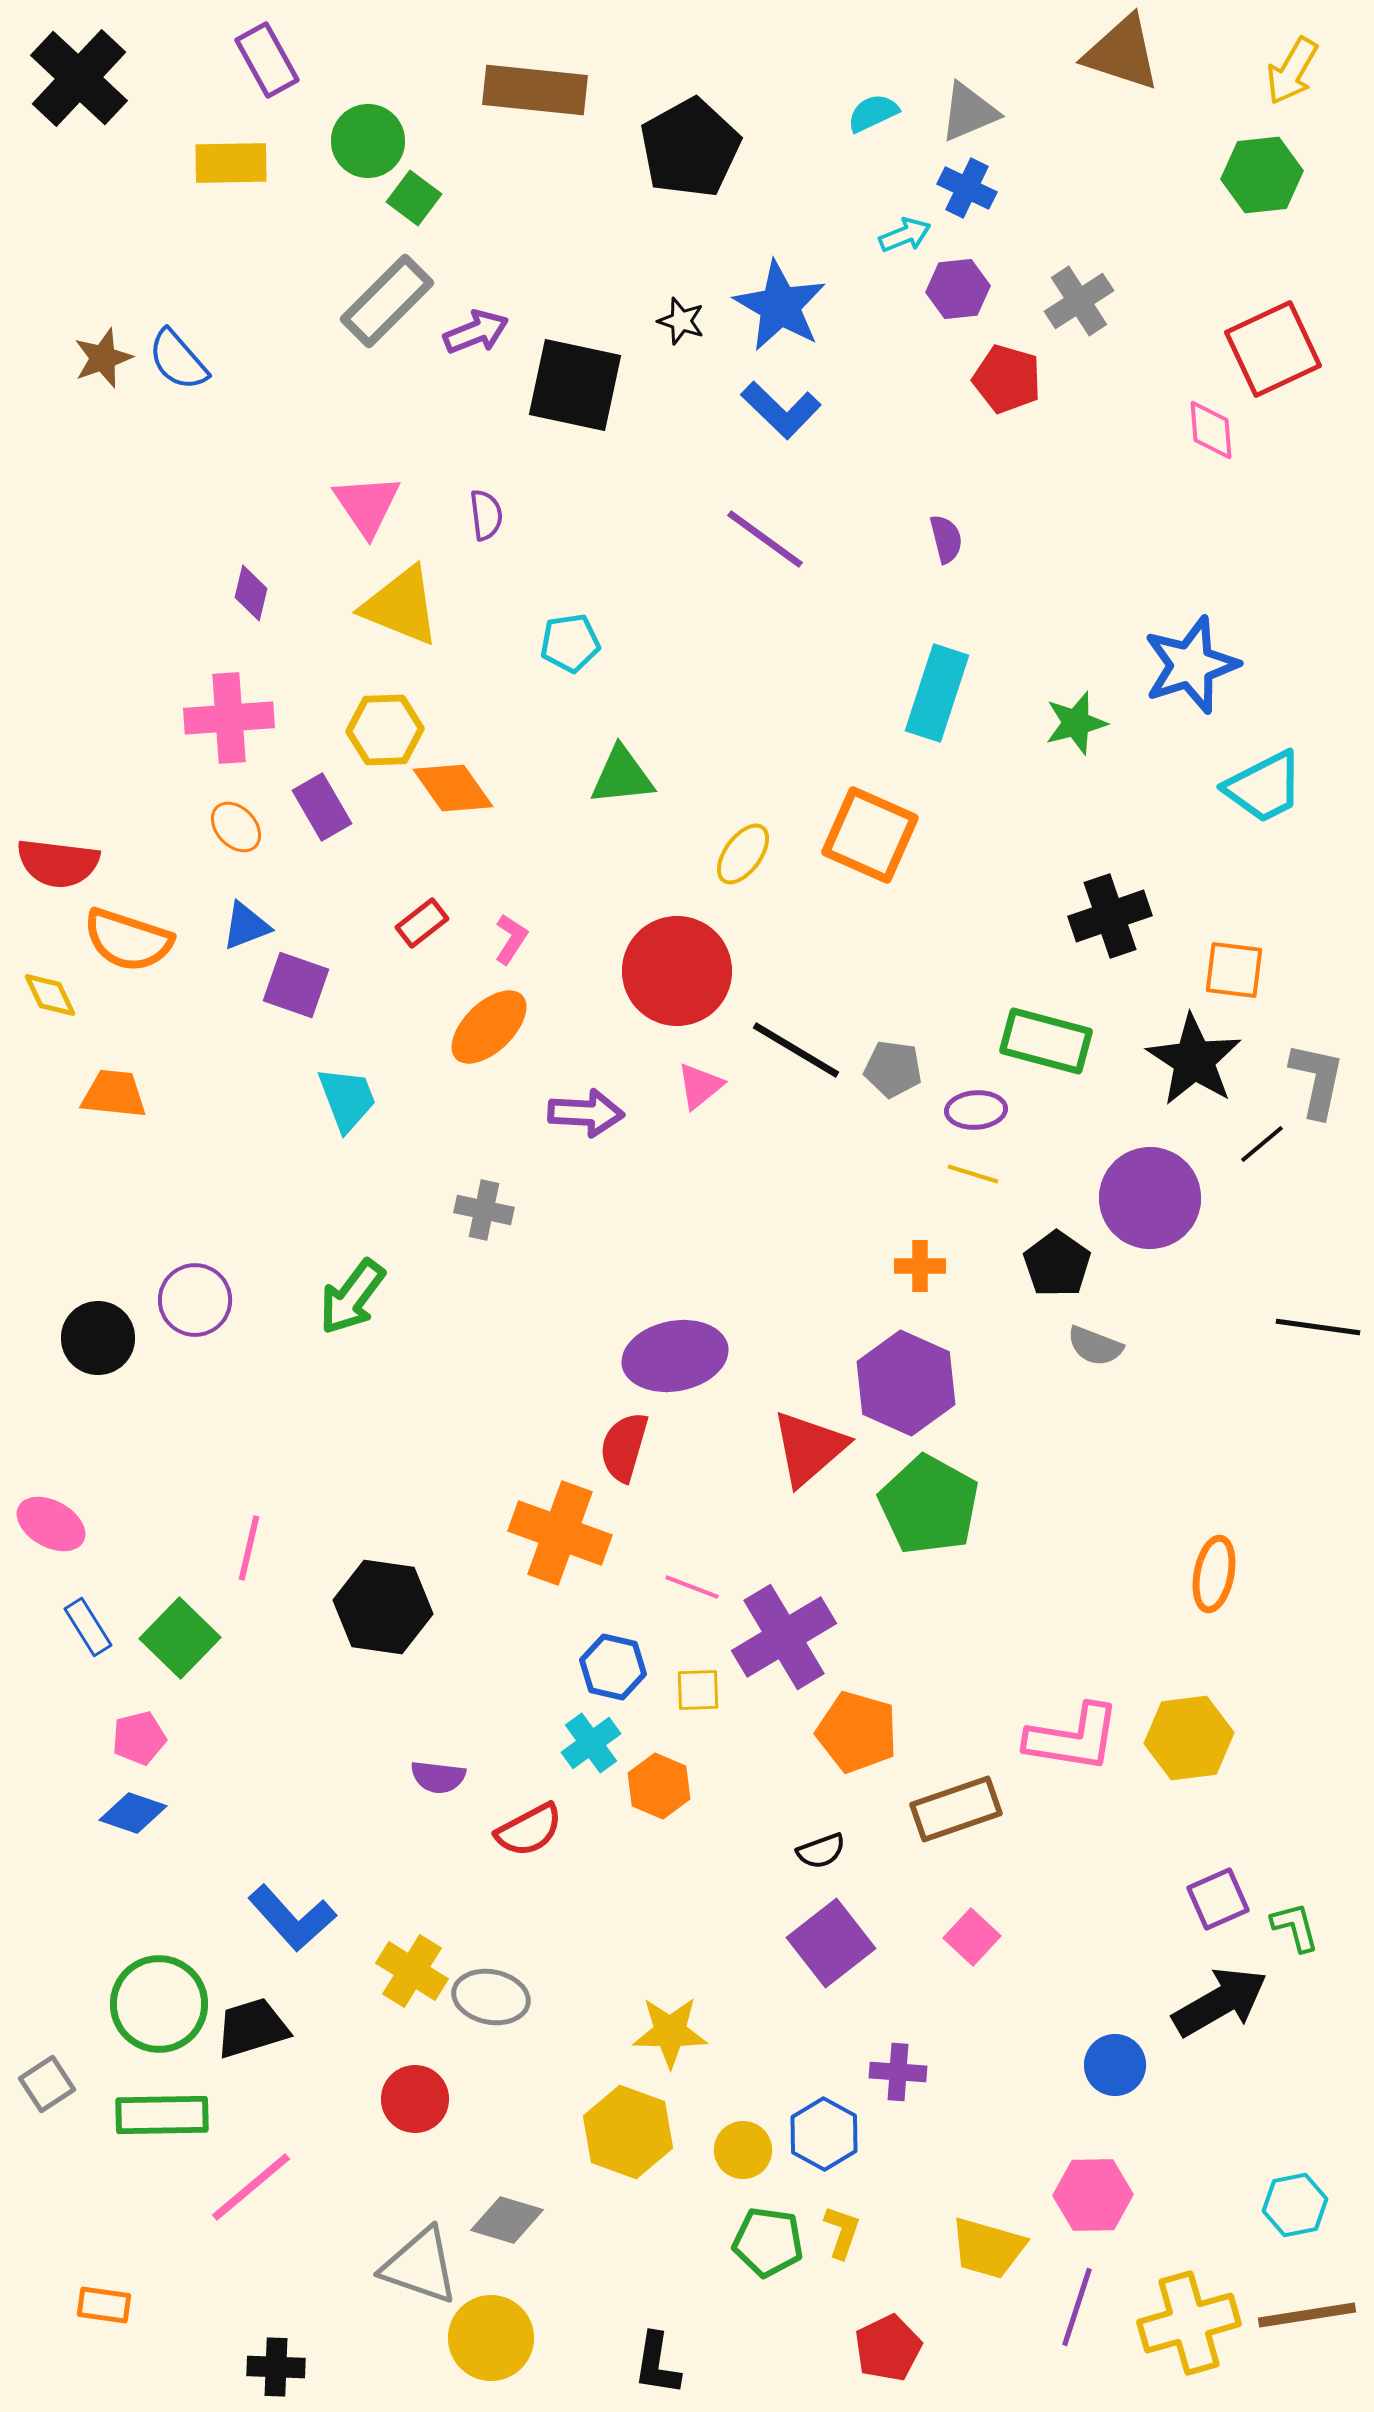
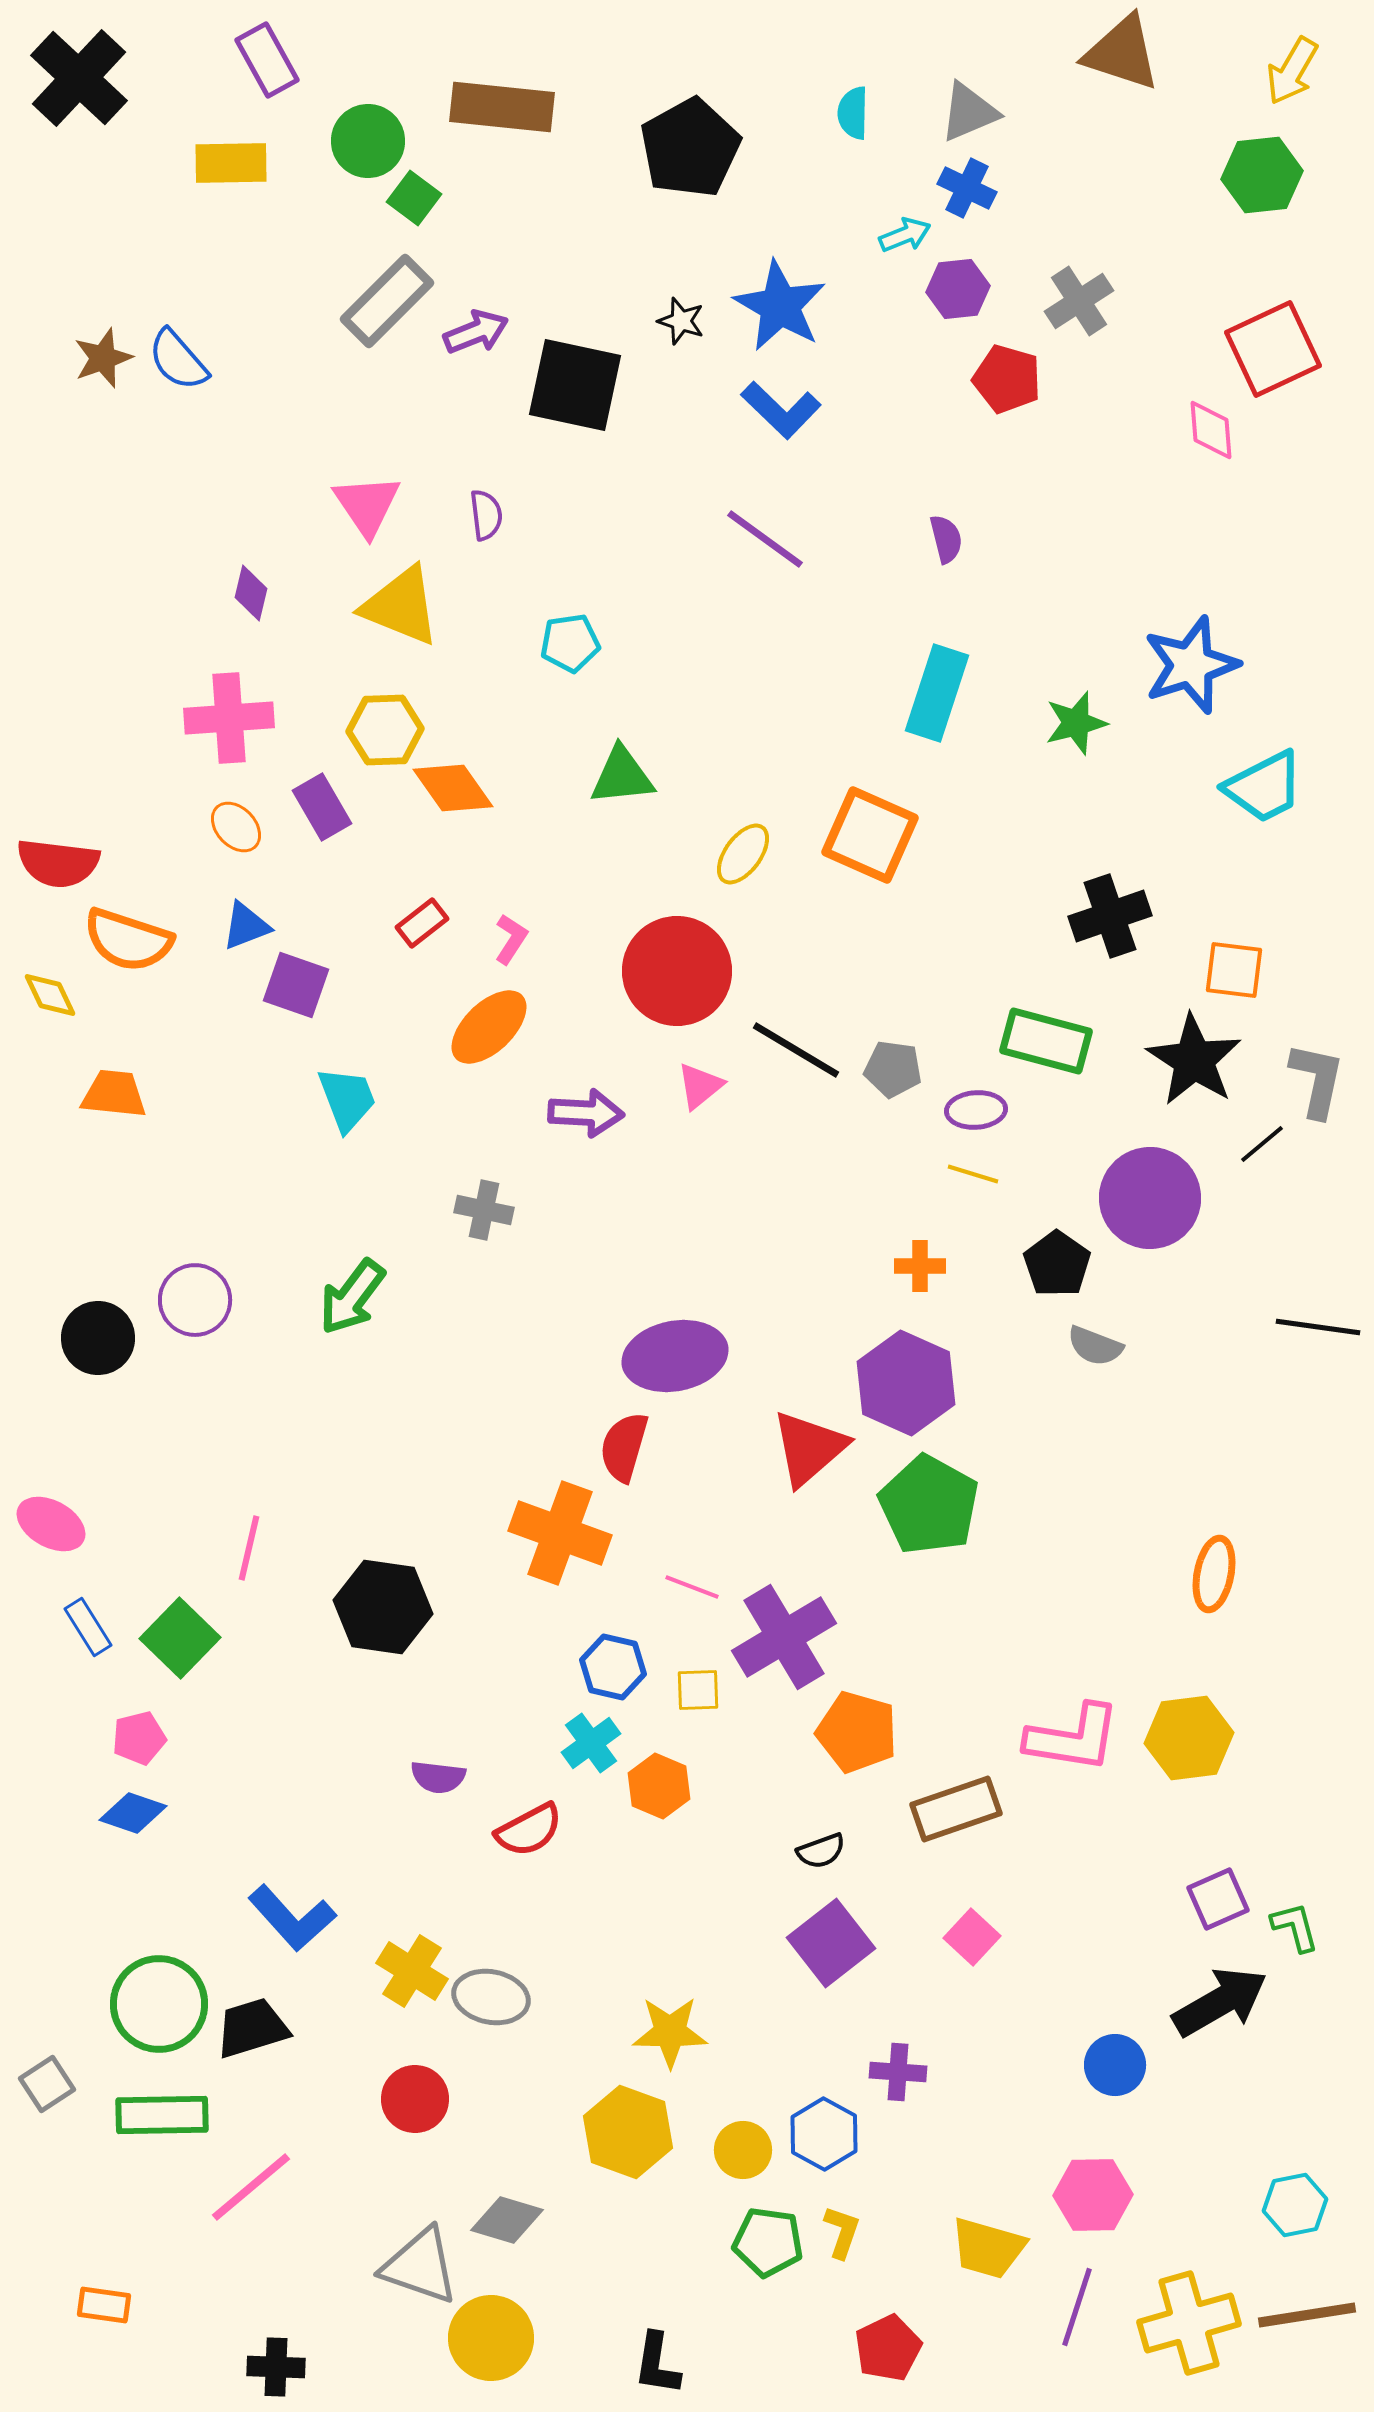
brown rectangle at (535, 90): moved 33 px left, 17 px down
cyan semicircle at (873, 113): moved 20 px left; rotated 64 degrees counterclockwise
